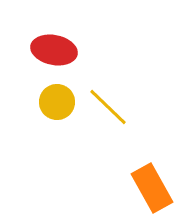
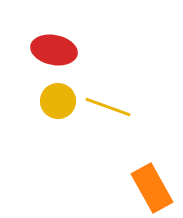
yellow circle: moved 1 px right, 1 px up
yellow line: rotated 24 degrees counterclockwise
